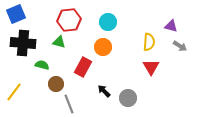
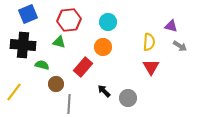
blue square: moved 12 px right
black cross: moved 2 px down
red rectangle: rotated 12 degrees clockwise
gray line: rotated 24 degrees clockwise
